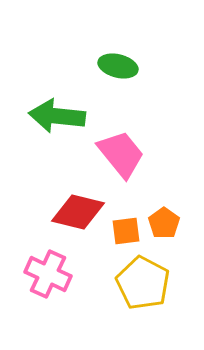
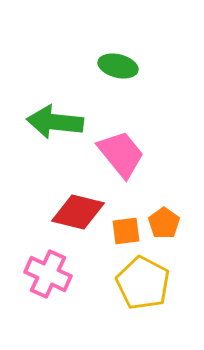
green arrow: moved 2 px left, 6 px down
